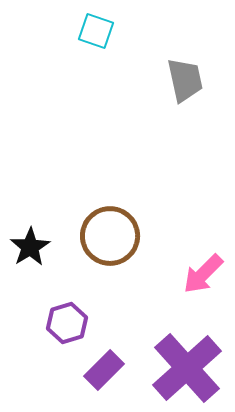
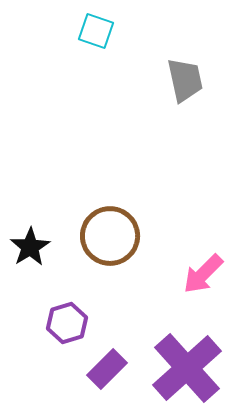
purple rectangle: moved 3 px right, 1 px up
